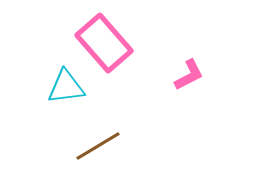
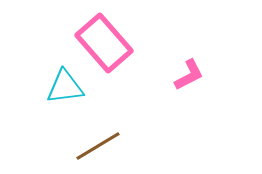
cyan triangle: moved 1 px left
